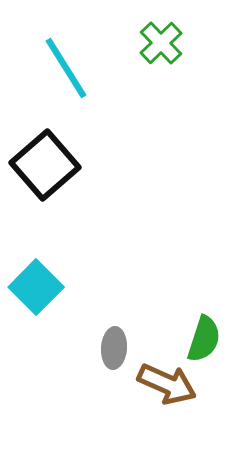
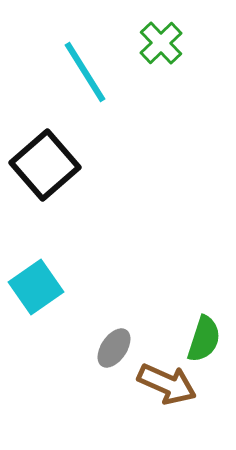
cyan line: moved 19 px right, 4 px down
cyan square: rotated 10 degrees clockwise
gray ellipse: rotated 30 degrees clockwise
